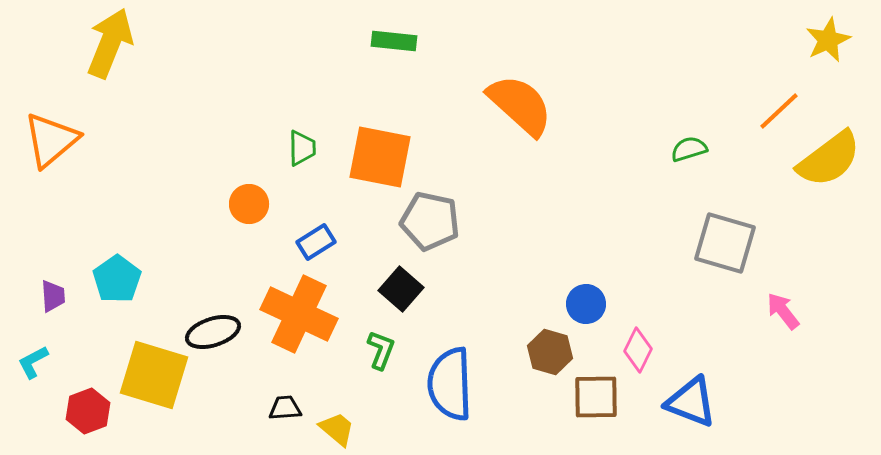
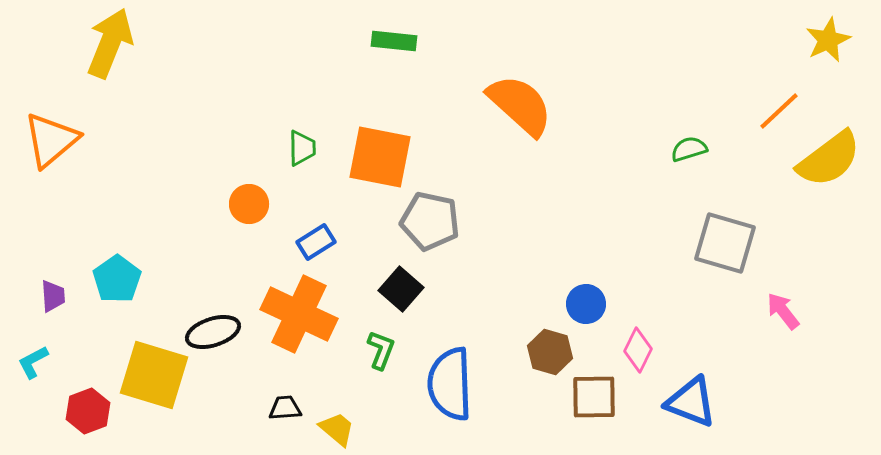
brown square: moved 2 px left
